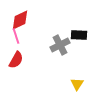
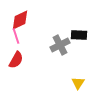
yellow triangle: moved 1 px right, 1 px up
